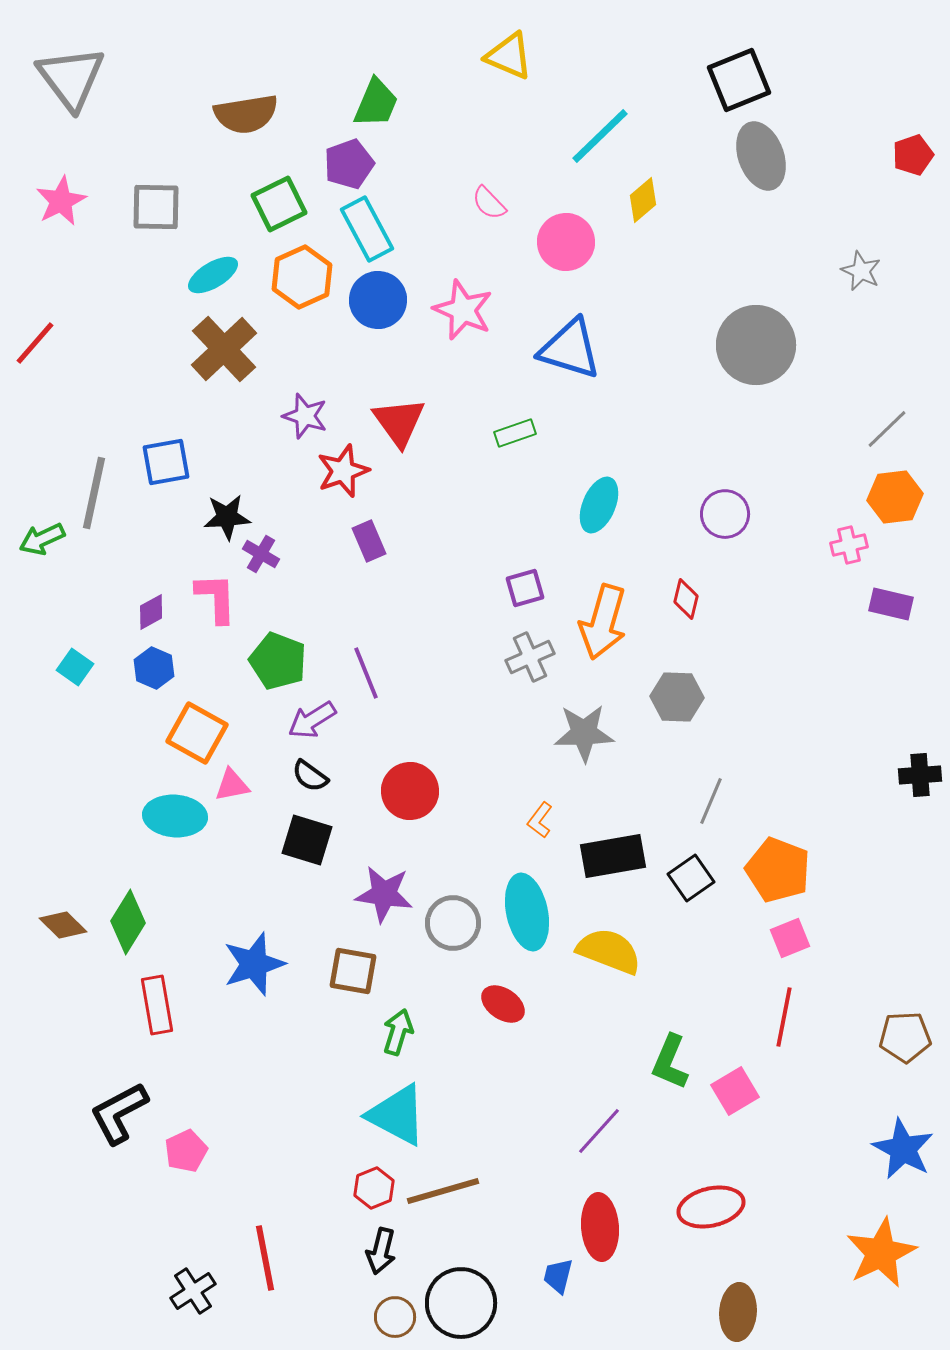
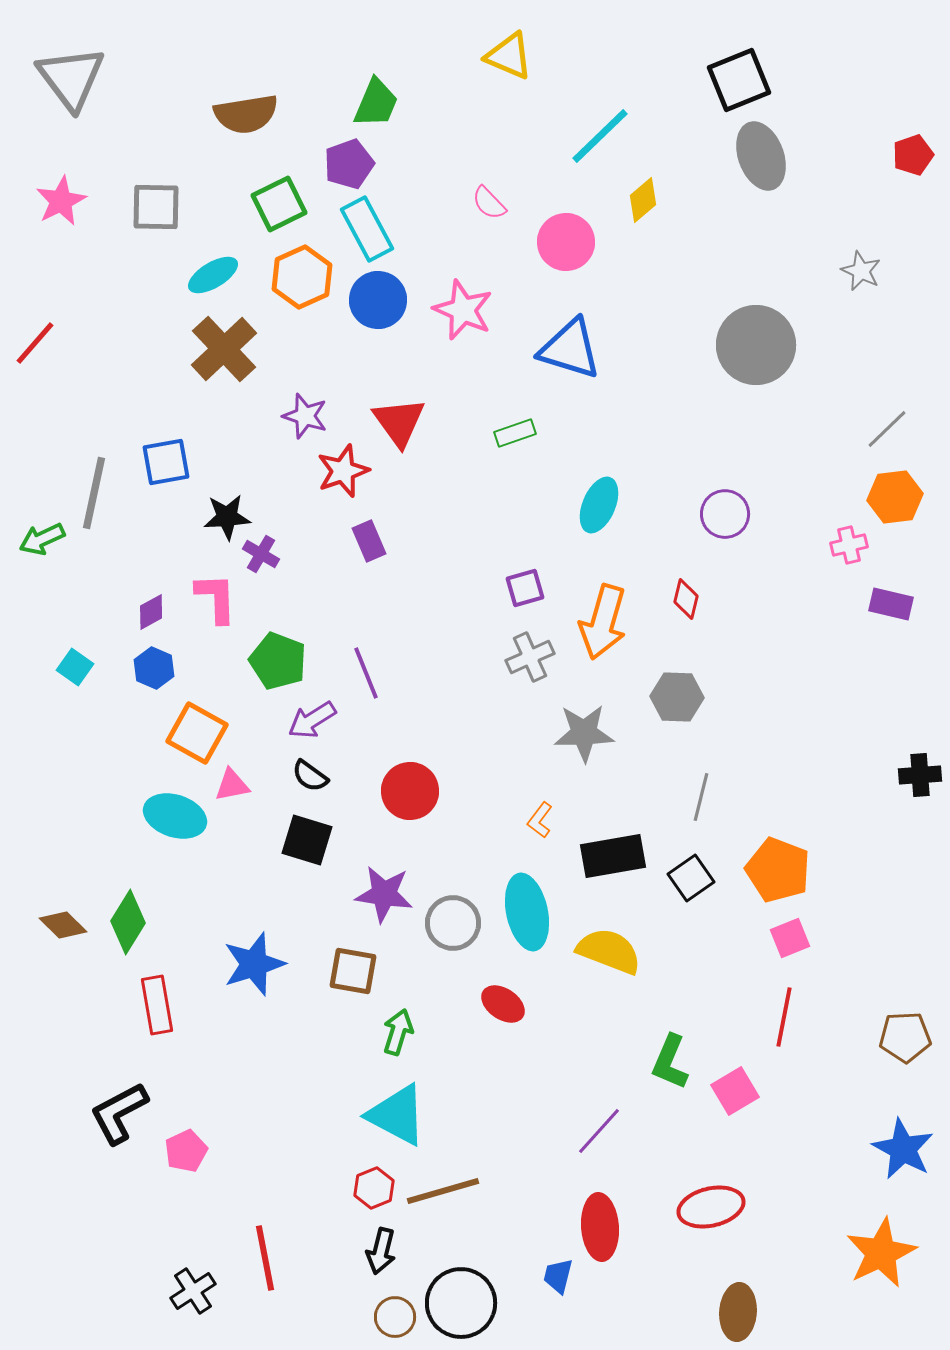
gray line at (711, 801): moved 10 px left, 4 px up; rotated 9 degrees counterclockwise
cyan ellipse at (175, 816): rotated 14 degrees clockwise
